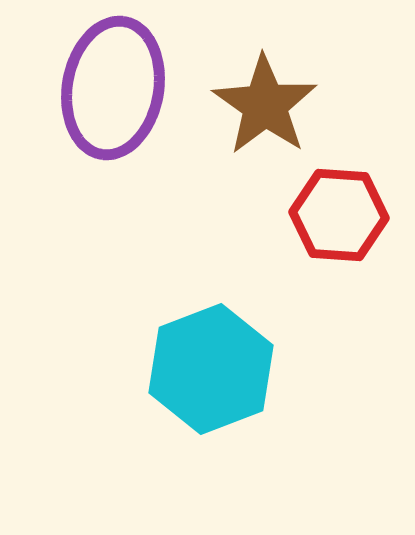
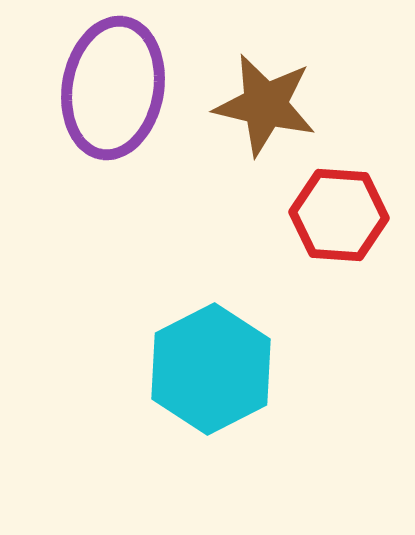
brown star: rotated 22 degrees counterclockwise
cyan hexagon: rotated 6 degrees counterclockwise
